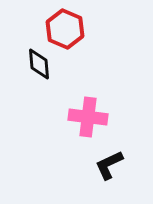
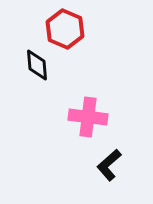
black diamond: moved 2 px left, 1 px down
black L-shape: rotated 16 degrees counterclockwise
